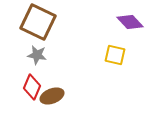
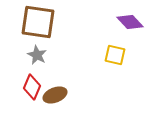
brown square: rotated 18 degrees counterclockwise
gray star: rotated 18 degrees clockwise
brown ellipse: moved 3 px right, 1 px up
